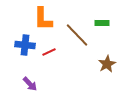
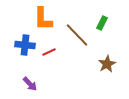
green rectangle: rotated 64 degrees counterclockwise
